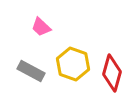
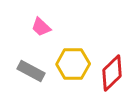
yellow hexagon: rotated 20 degrees counterclockwise
red diamond: rotated 30 degrees clockwise
